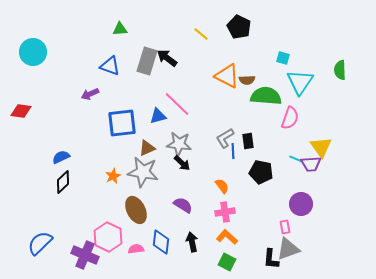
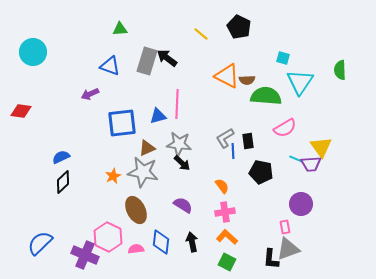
pink line at (177, 104): rotated 48 degrees clockwise
pink semicircle at (290, 118): moved 5 px left, 10 px down; rotated 40 degrees clockwise
